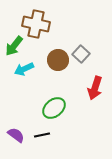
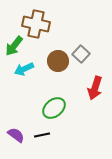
brown circle: moved 1 px down
